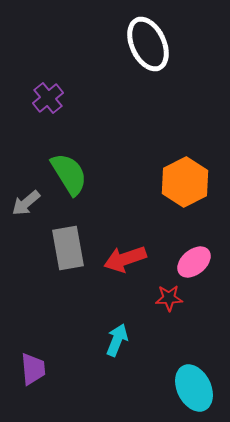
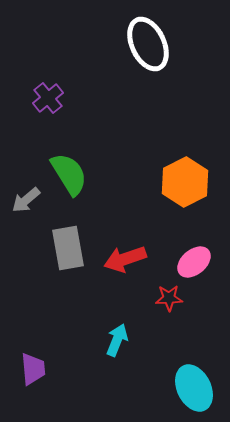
gray arrow: moved 3 px up
